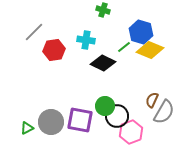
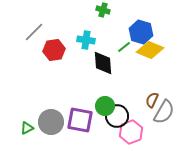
black diamond: rotated 60 degrees clockwise
